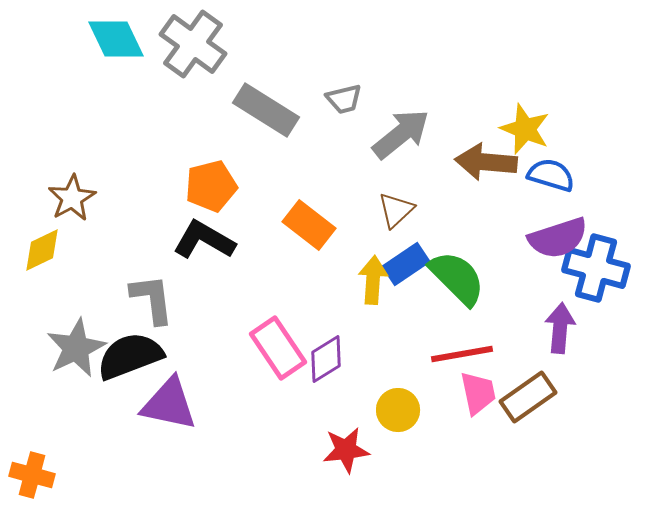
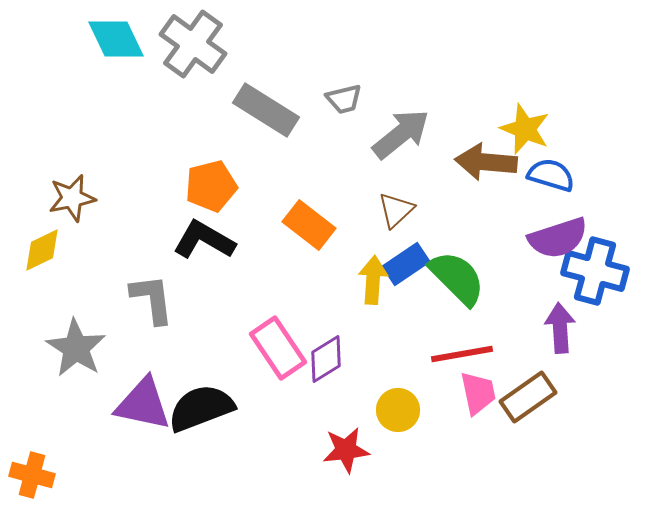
brown star: rotated 18 degrees clockwise
blue cross: moved 1 px left, 3 px down
purple arrow: rotated 9 degrees counterclockwise
gray star: rotated 14 degrees counterclockwise
black semicircle: moved 71 px right, 52 px down
purple triangle: moved 26 px left
